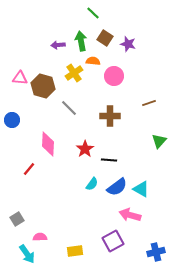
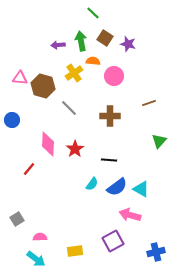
red star: moved 10 px left
cyan arrow: moved 9 px right, 5 px down; rotated 18 degrees counterclockwise
